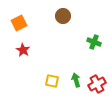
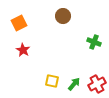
green arrow: moved 2 px left, 4 px down; rotated 56 degrees clockwise
